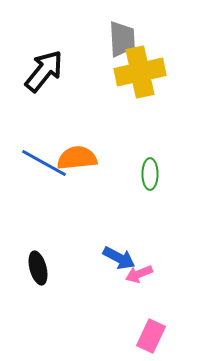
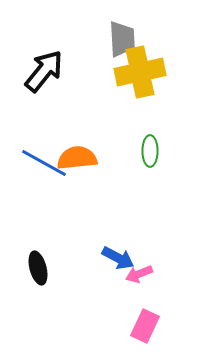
green ellipse: moved 23 px up
blue arrow: moved 1 px left
pink rectangle: moved 6 px left, 10 px up
